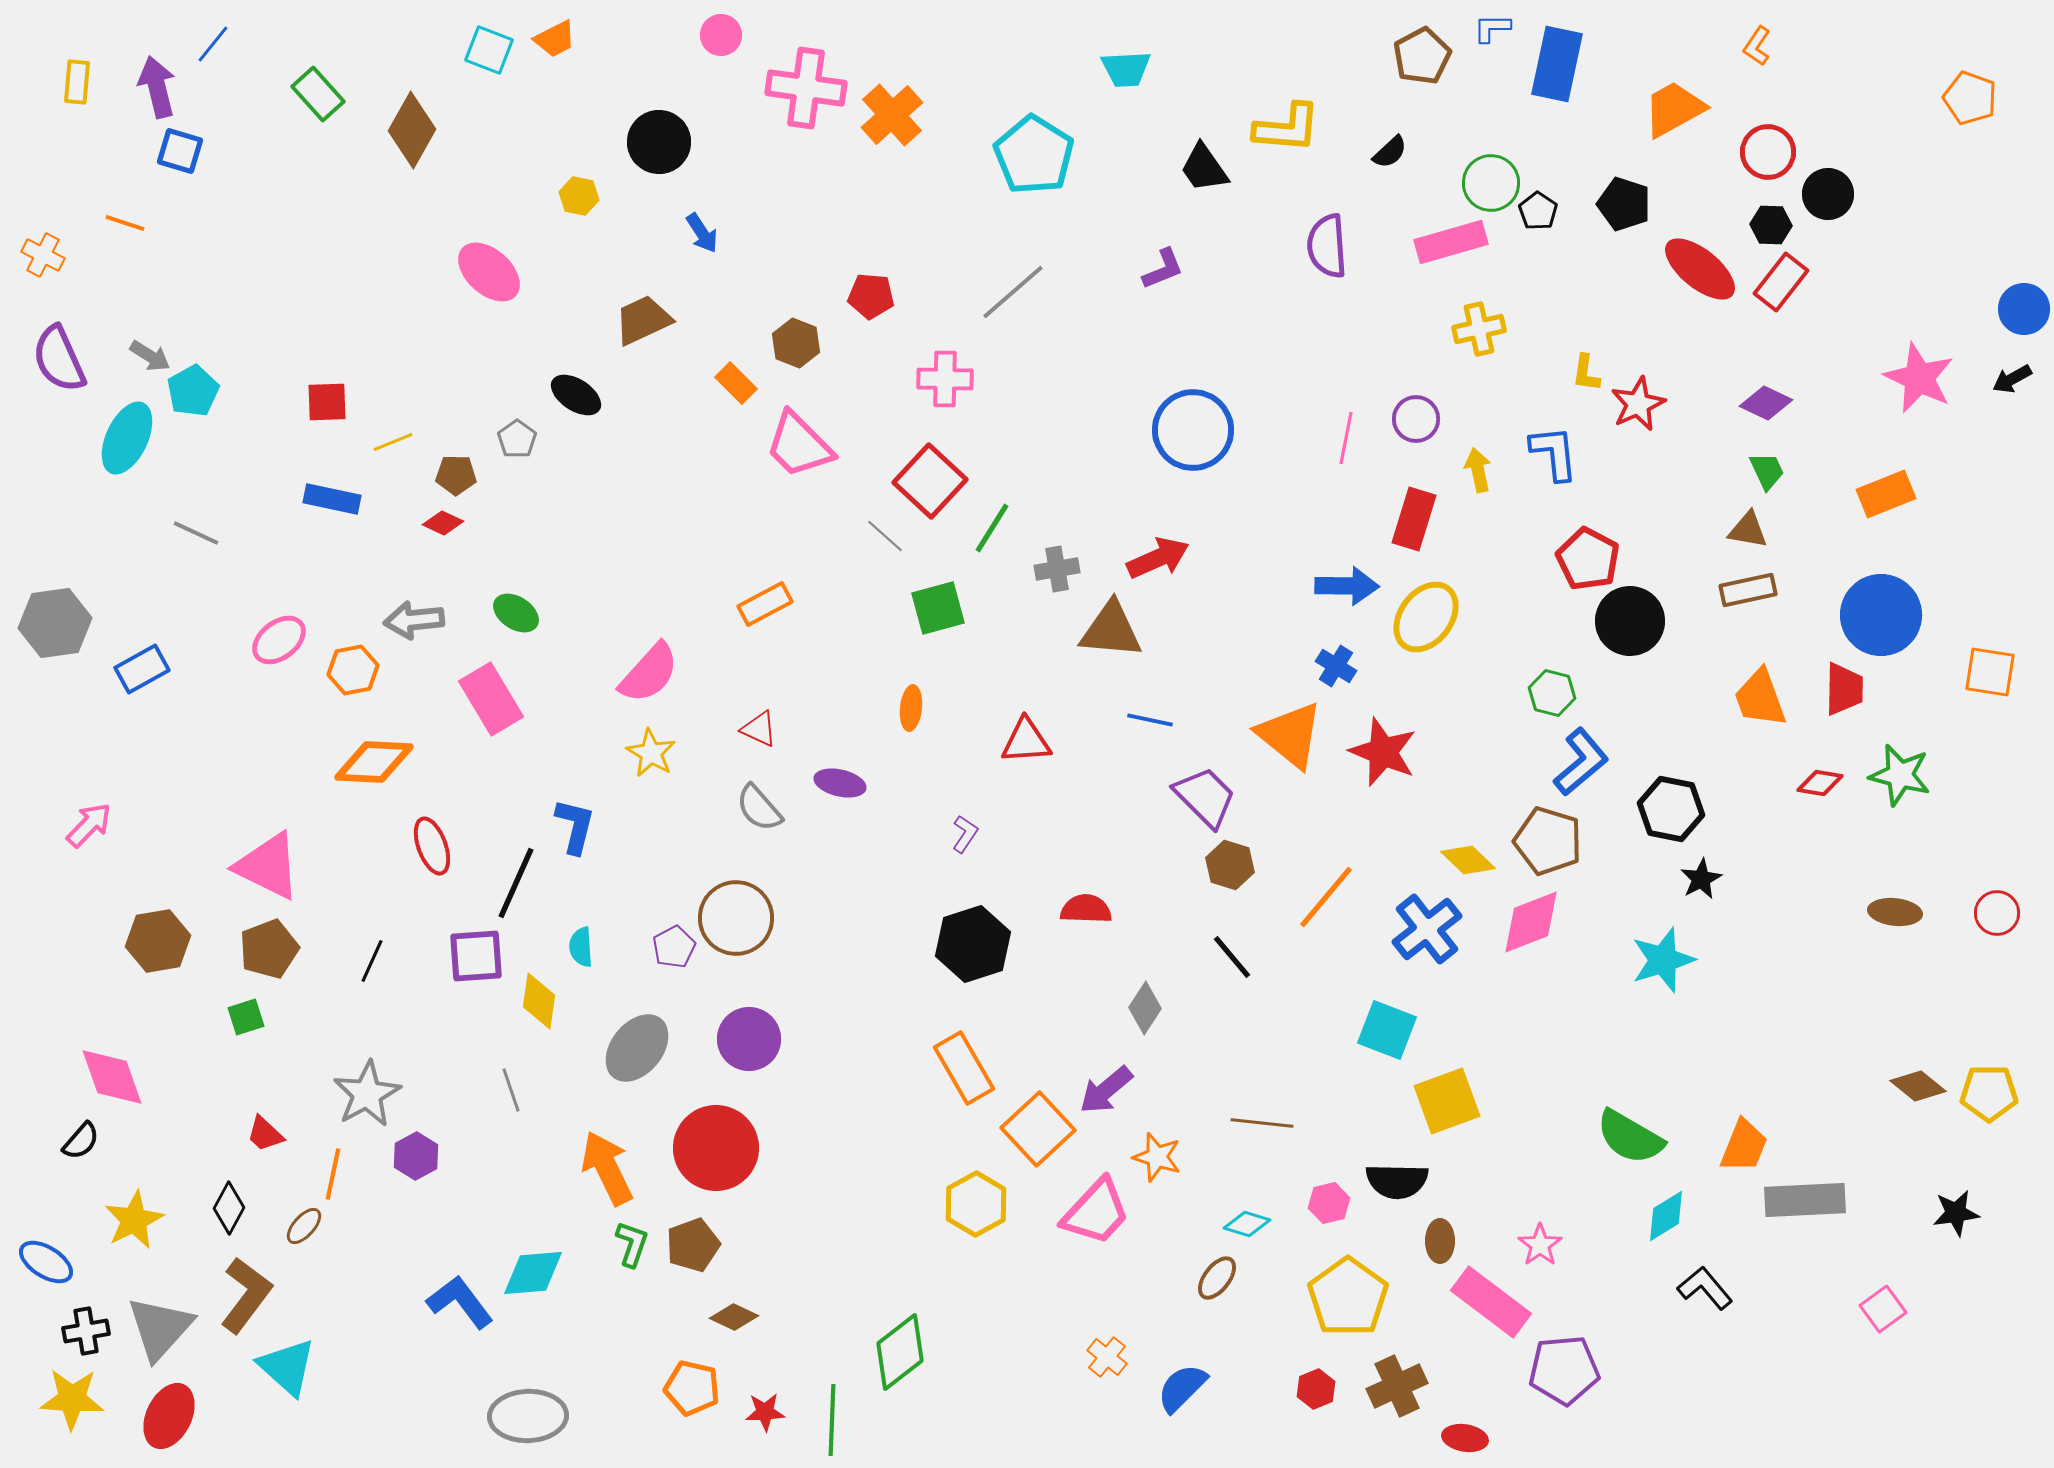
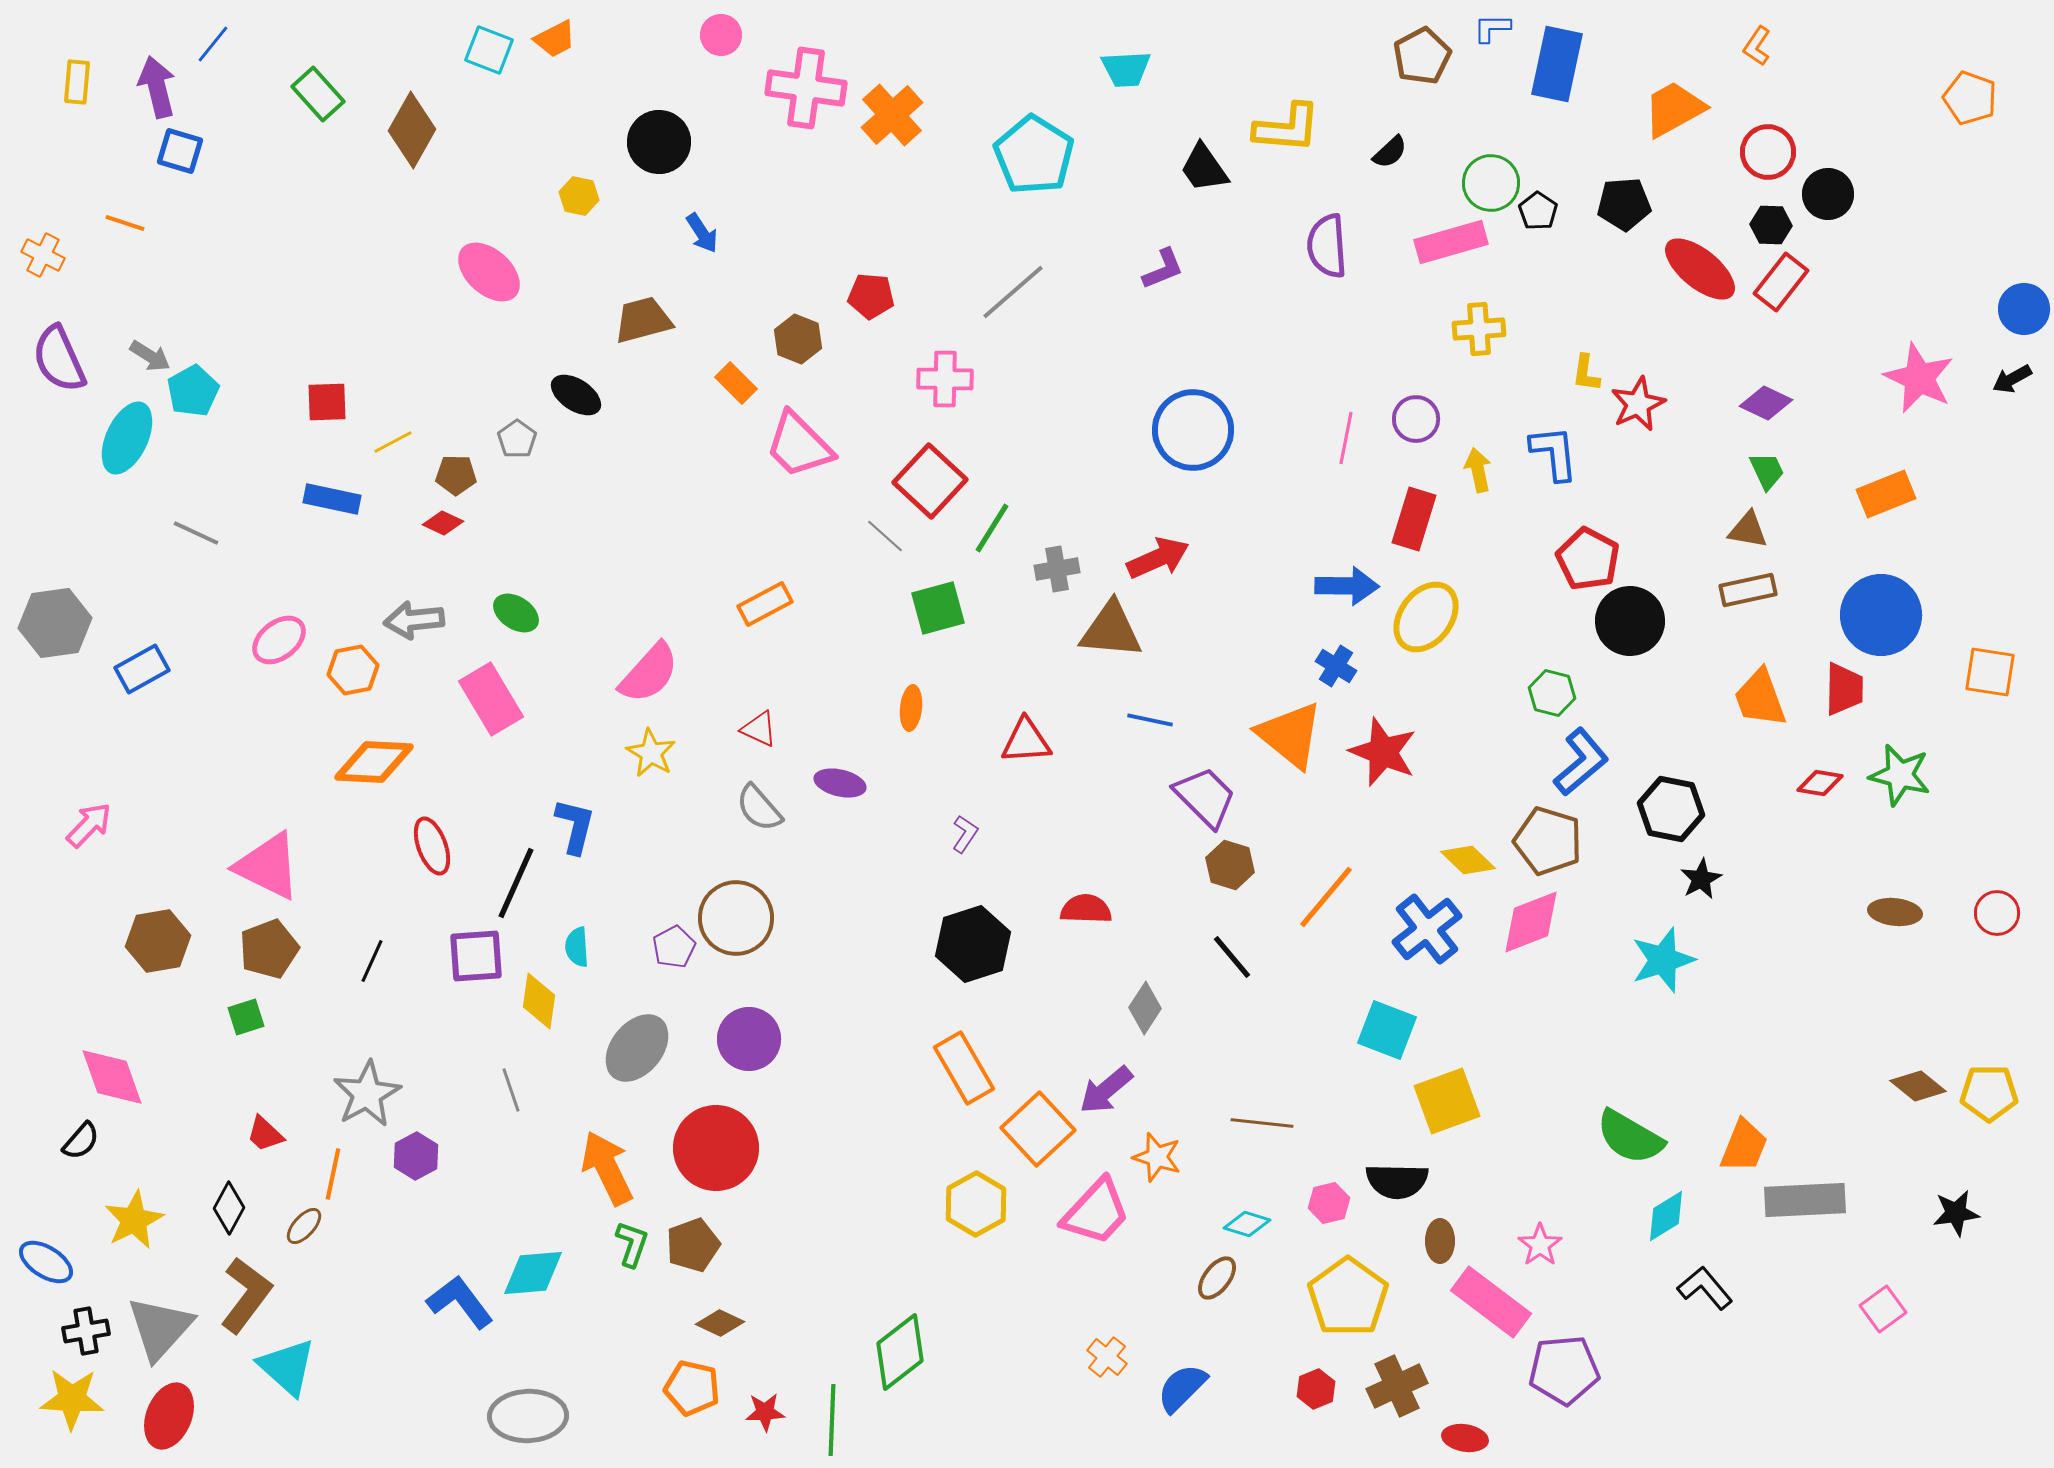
black pentagon at (1624, 204): rotated 22 degrees counterclockwise
brown trapezoid at (643, 320): rotated 10 degrees clockwise
yellow cross at (1479, 329): rotated 9 degrees clockwise
brown hexagon at (796, 343): moved 2 px right, 4 px up
yellow line at (393, 442): rotated 6 degrees counterclockwise
cyan semicircle at (581, 947): moved 4 px left
brown diamond at (734, 1317): moved 14 px left, 6 px down
red ellipse at (169, 1416): rotated 4 degrees counterclockwise
